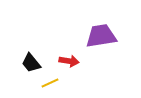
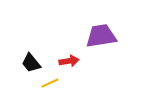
red arrow: rotated 18 degrees counterclockwise
